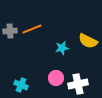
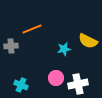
gray cross: moved 1 px right, 15 px down
cyan star: moved 2 px right, 1 px down
